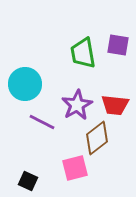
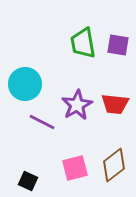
green trapezoid: moved 10 px up
red trapezoid: moved 1 px up
brown diamond: moved 17 px right, 27 px down
